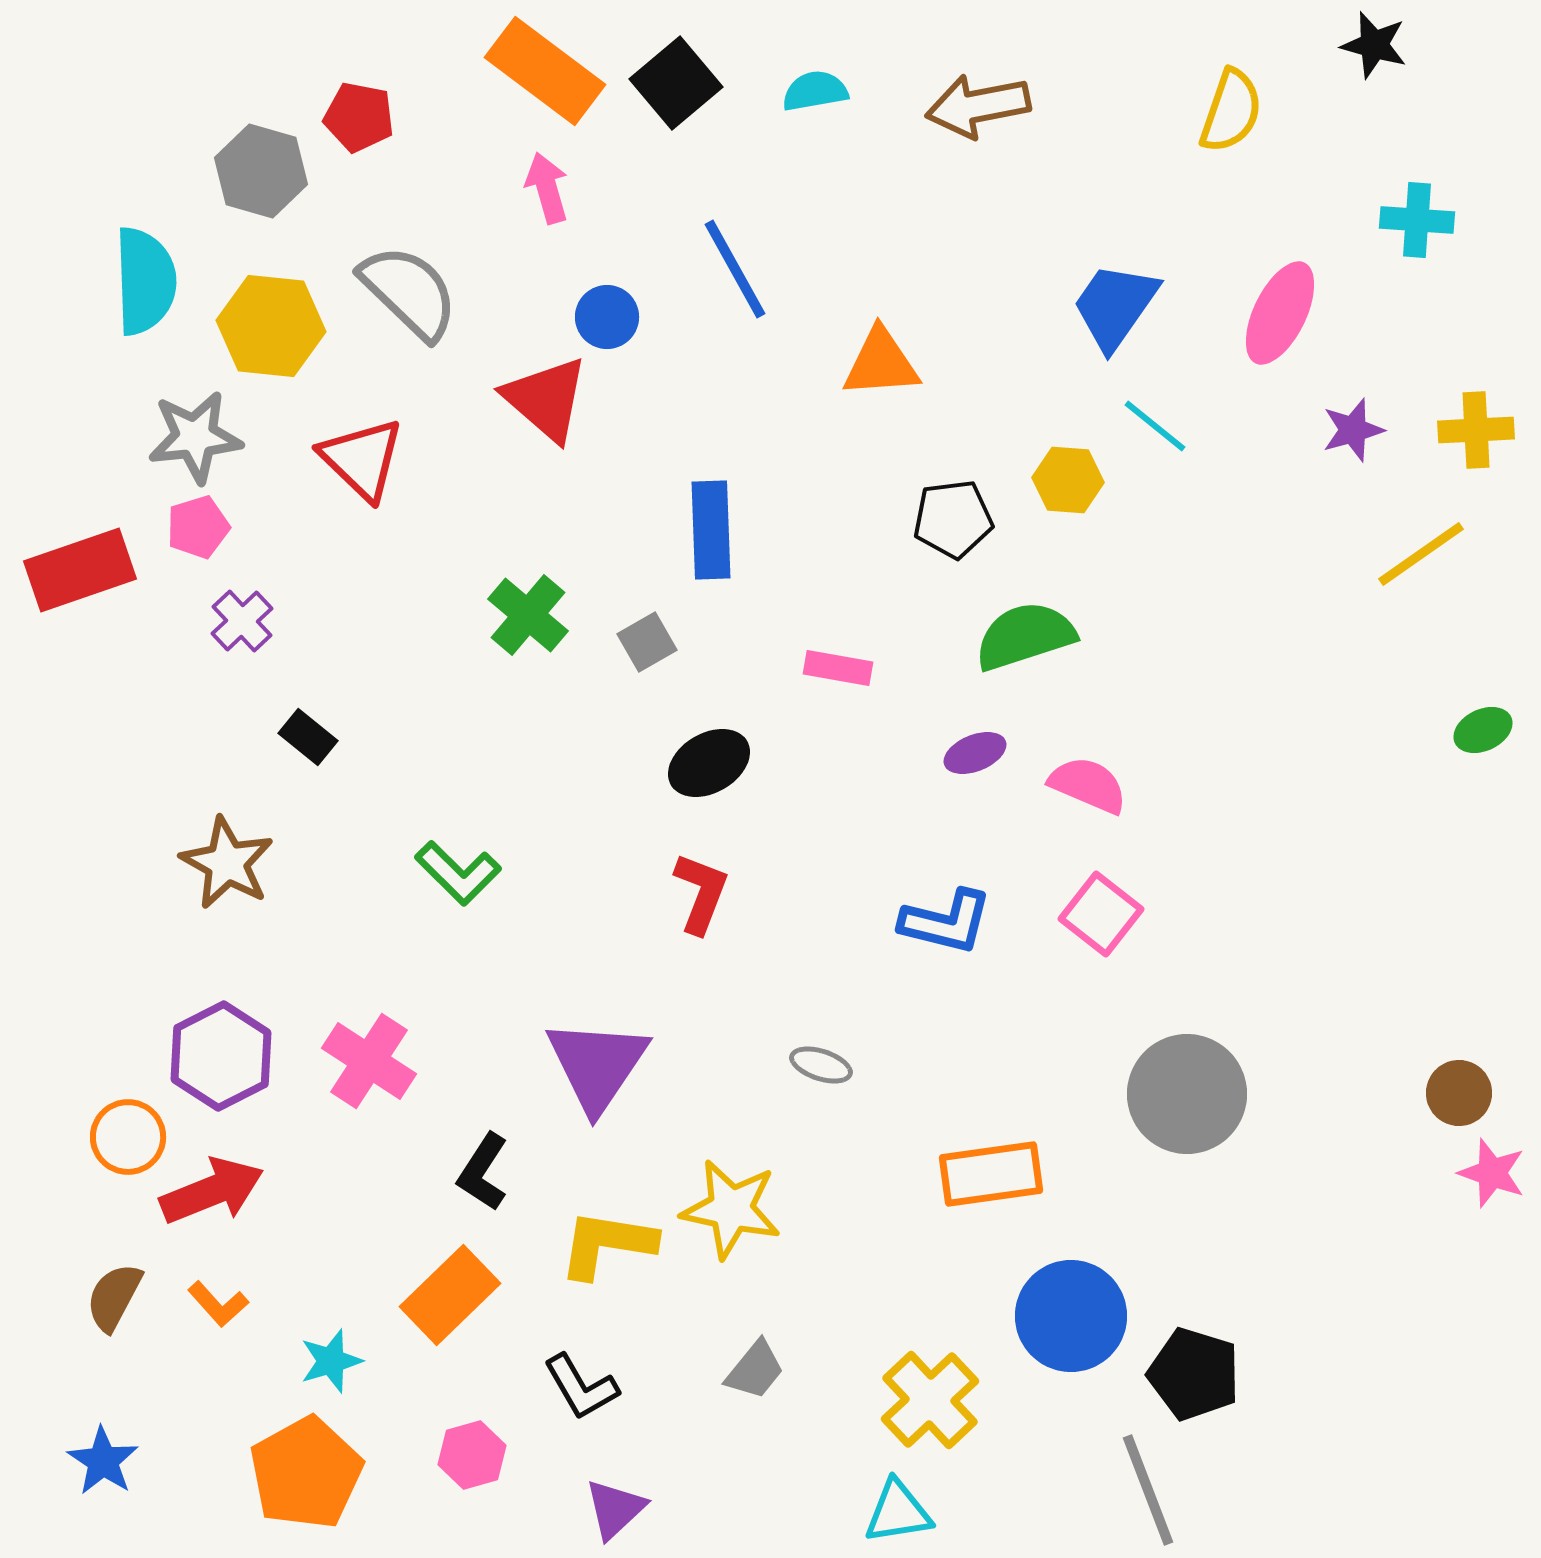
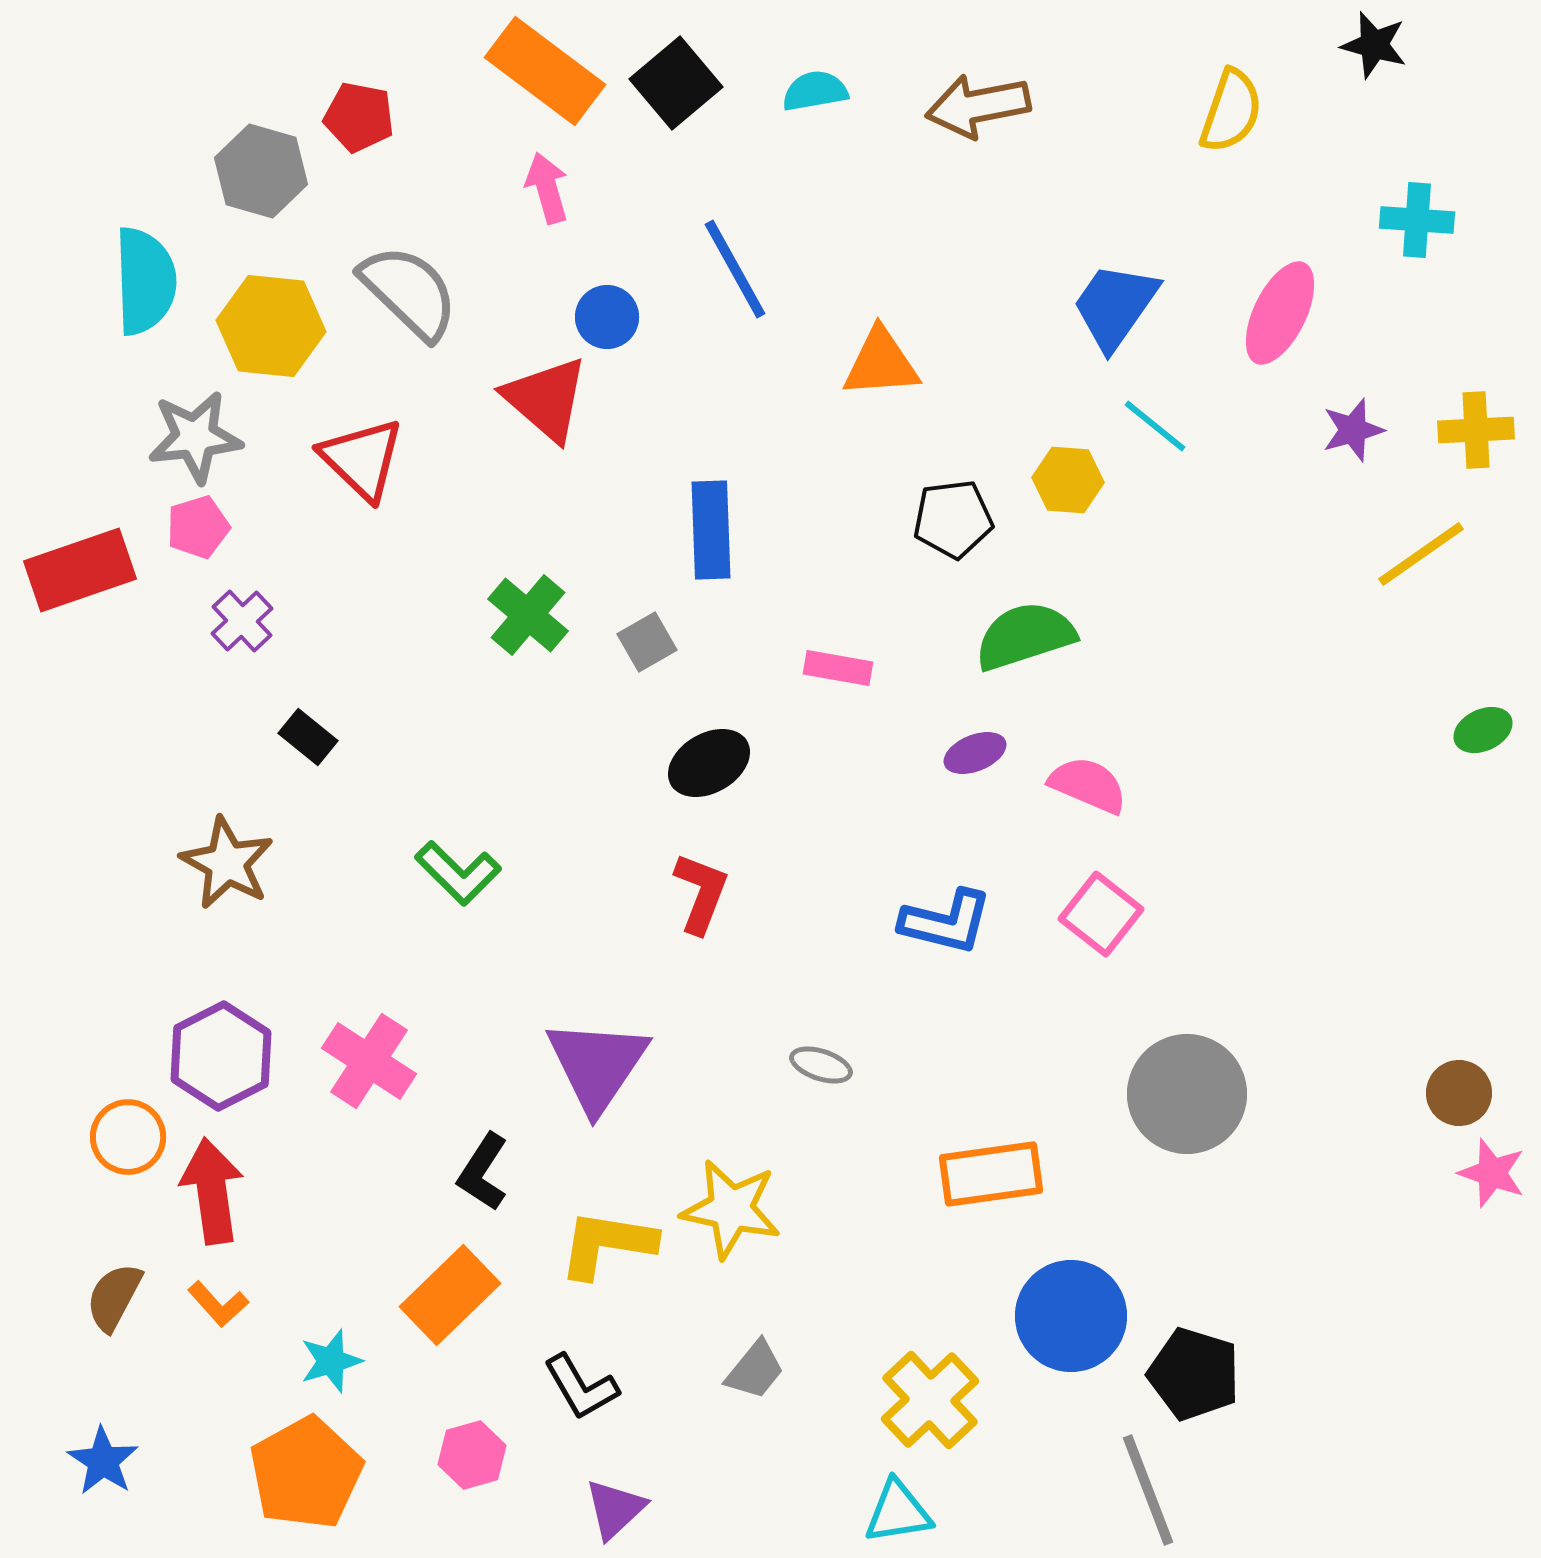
red arrow at (212, 1191): rotated 76 degrees counterclockwise
